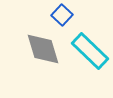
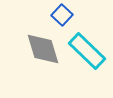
cyan rectangle: moved 3 px left
